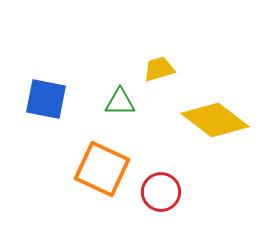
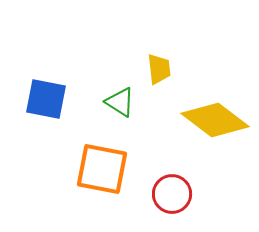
yellow trapezoid: rotated 100 degrees clockwise
green triangle: rotated 32 degrees clockwise
orange square: rotated 14 degrees counterclockwise
red circle: moved 11 px right, 2 px down
